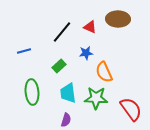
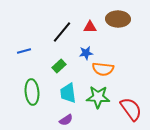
red triangle: rotated 24 degrees counterclockwise
orange semicircle: moved 1 px left, 3 px up; rotated 60 degrees counterclockwise
green star: moved 2 px right, 1 px up
purple semicircle: rotated 40 degrees clockwise
